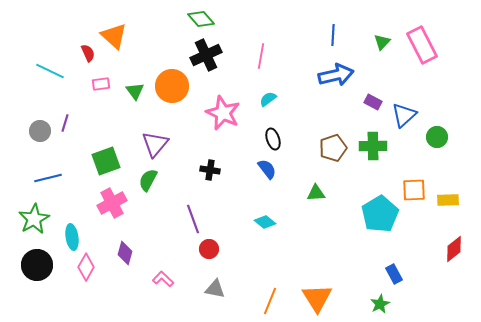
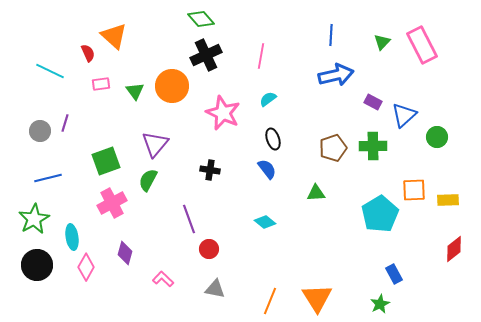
blue line at (333, 35): moved 2 px left
purple line at (193, 219): moved 4 px left
